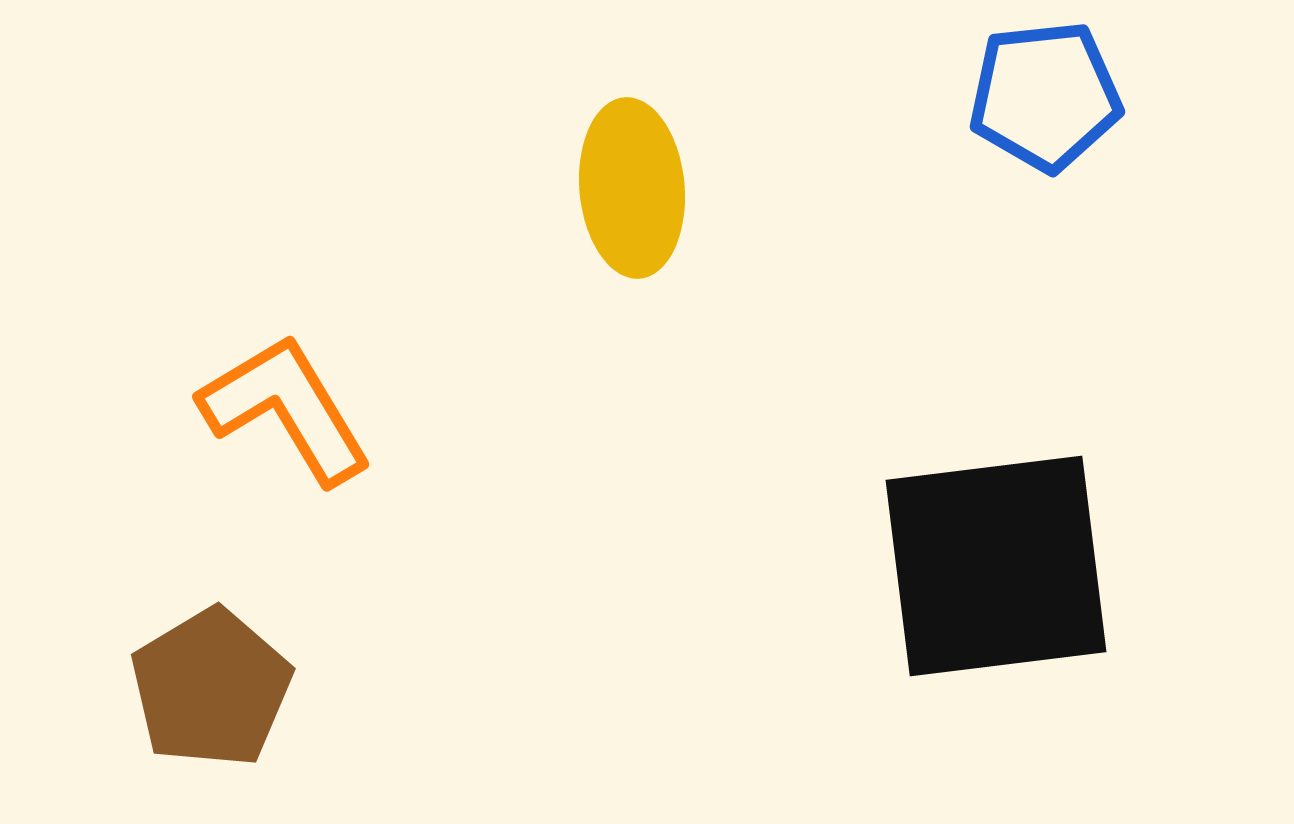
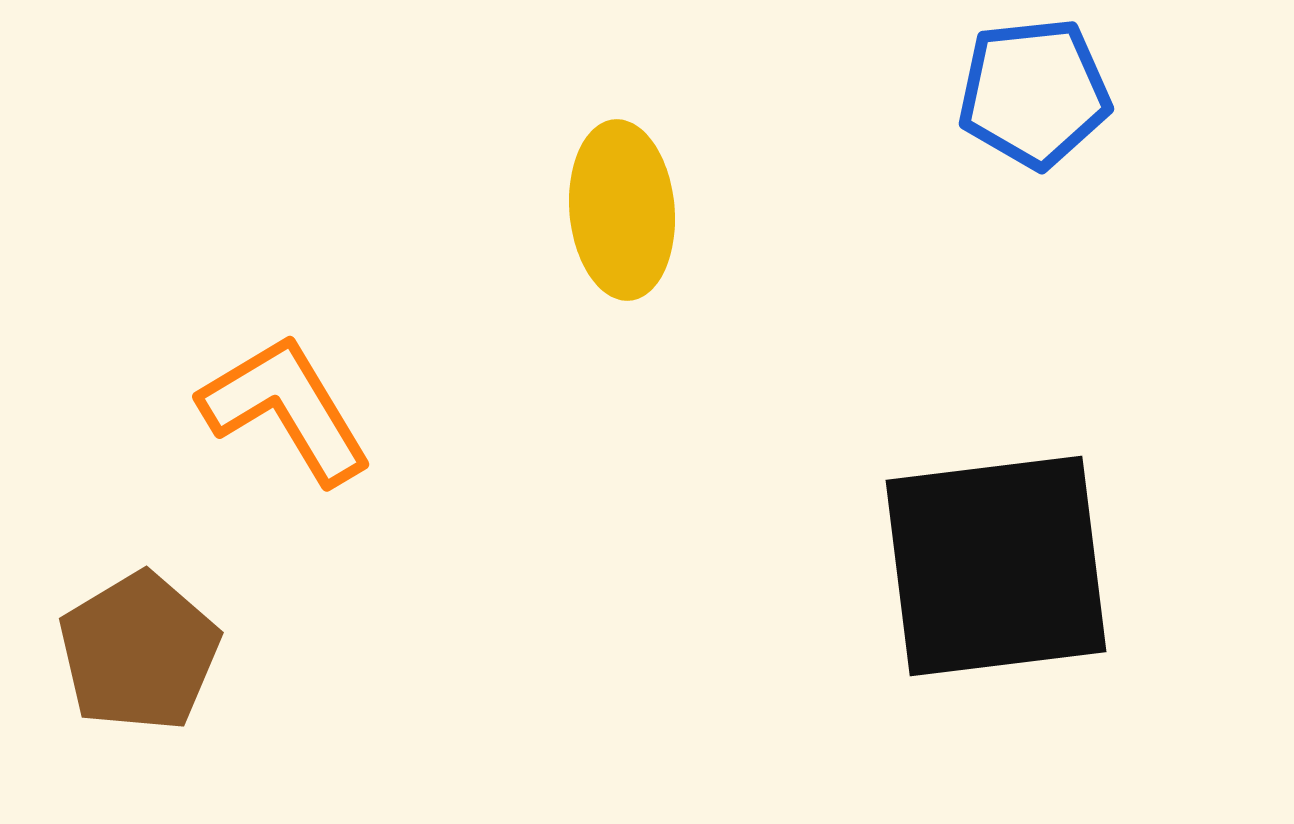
blue pentagon: moved 11 px left, 3 px up
yellow ellipse: moved 10 px left, 22 px down
brown pentagon: moved 72 px left, 36 px up
